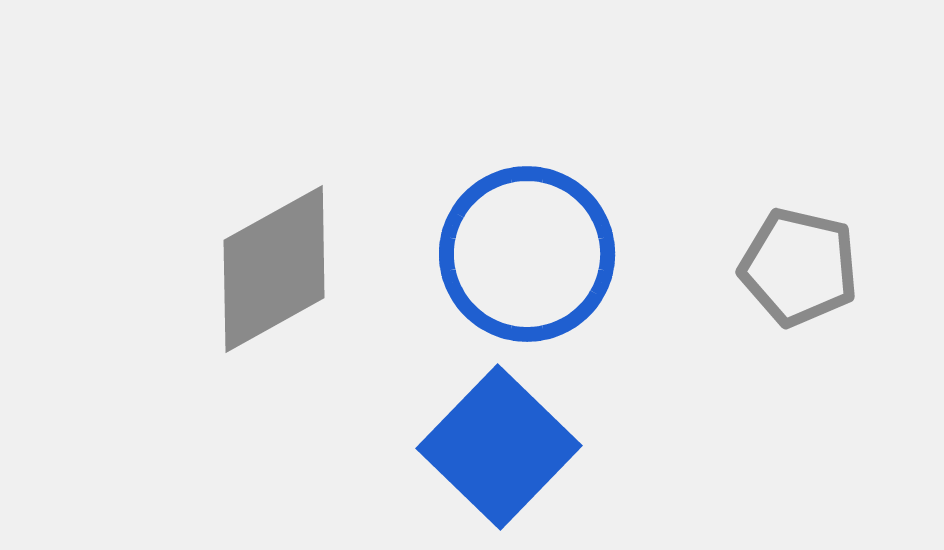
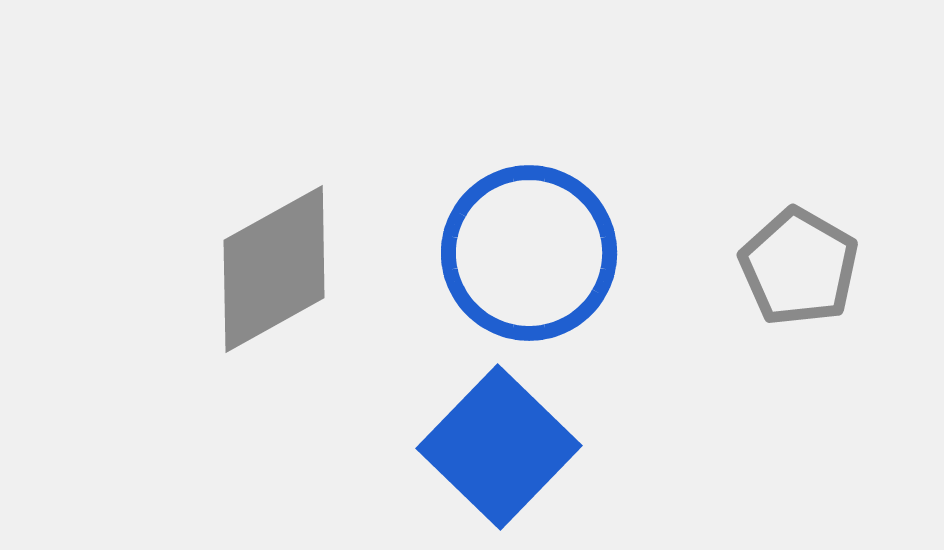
blue circle: moved 2 px right, 1 px up
gray pentagon: rotated 17 degrees clockwise
